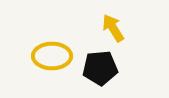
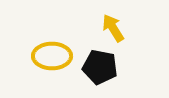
black pentagon: moved 1 px up; rotated 16 degrees clockwise
